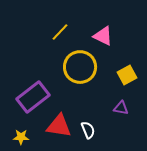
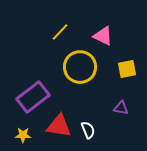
yellow square: moved 6 px up; rotated 18 degrees clockwise
yellow star: moved 2 px right, 2 px up
